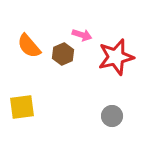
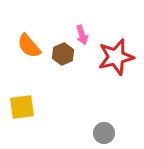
pink arrow: rotated 54 degrees clockwise
gray circle: moved 8 px left, 17 px down
